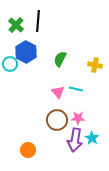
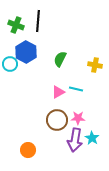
green cross: rotated 21 degrees counterclockwise
pink triangle: rotated 40 degrees clockwise
